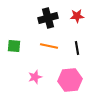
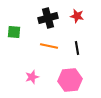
red star: rotated 16 degrees clockwise
green square: moved 14 px up
pink star: moved 3 px left
